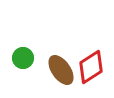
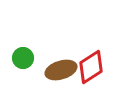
brown ellipse: rotated 72 degrees counterclockwise
